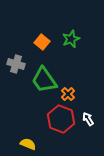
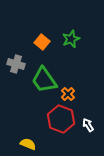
white arrow: moved 6 px down
